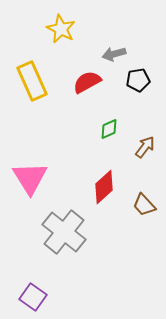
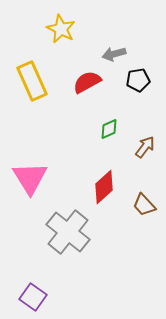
gray cross: moved 4 px right
